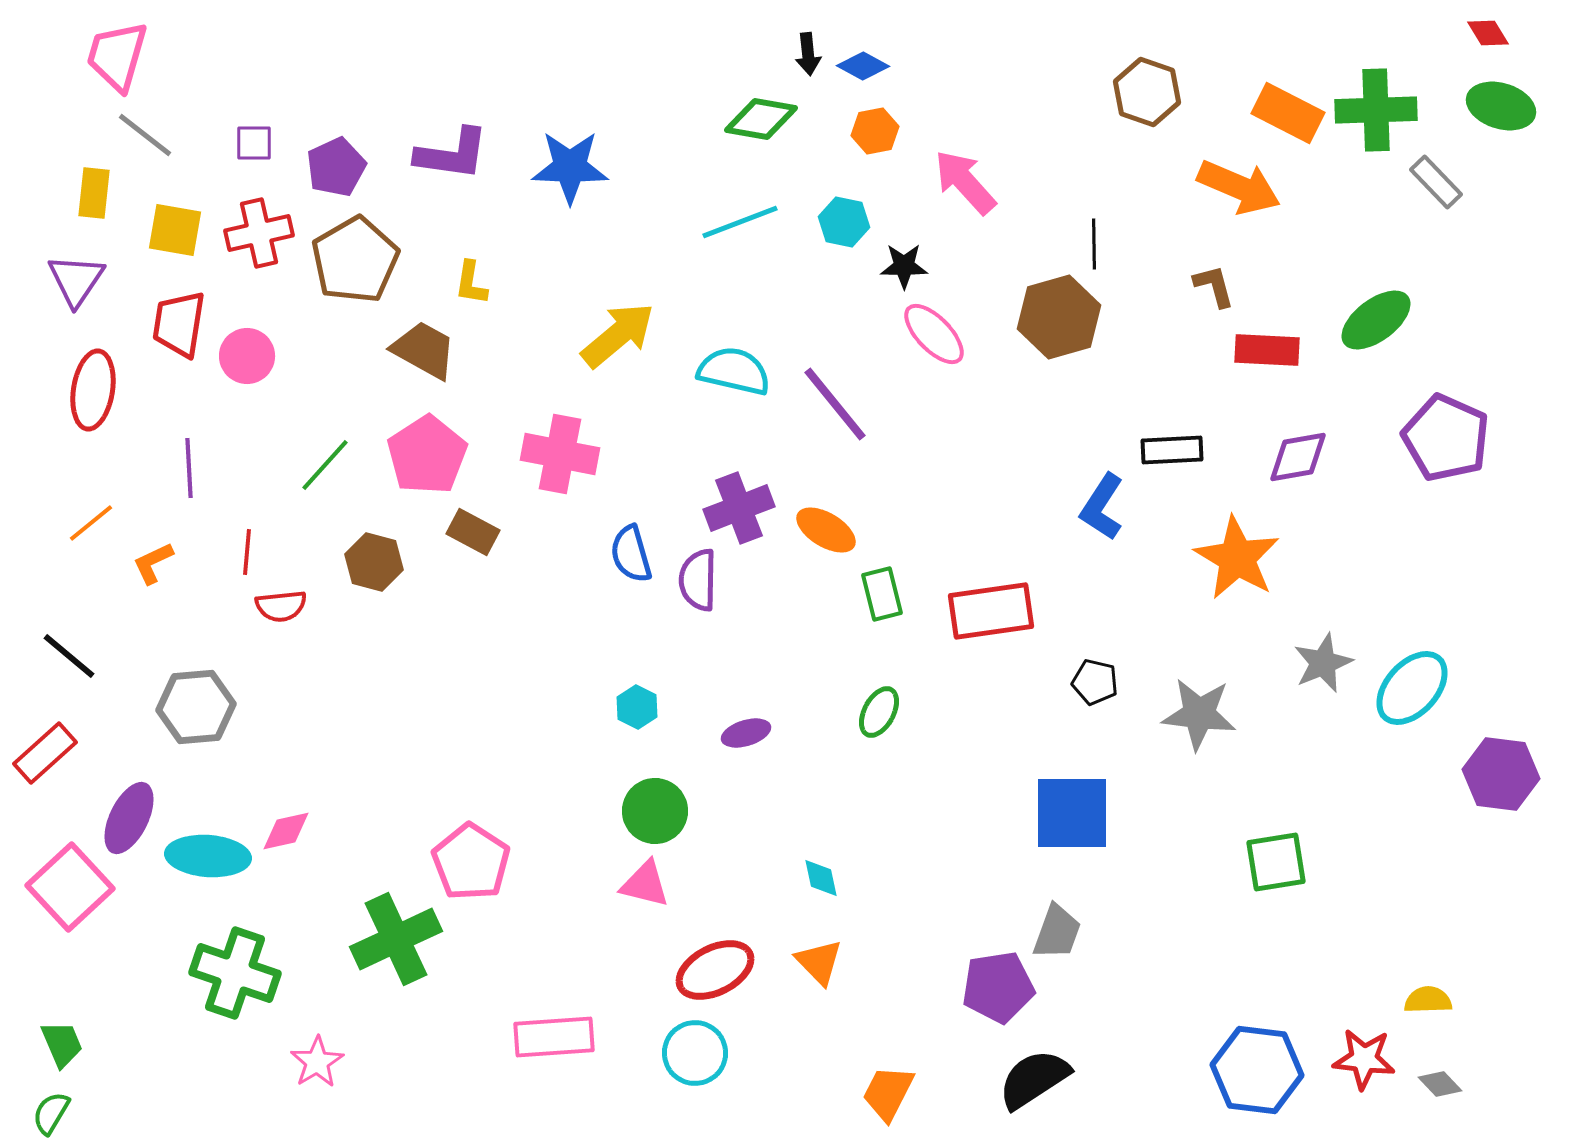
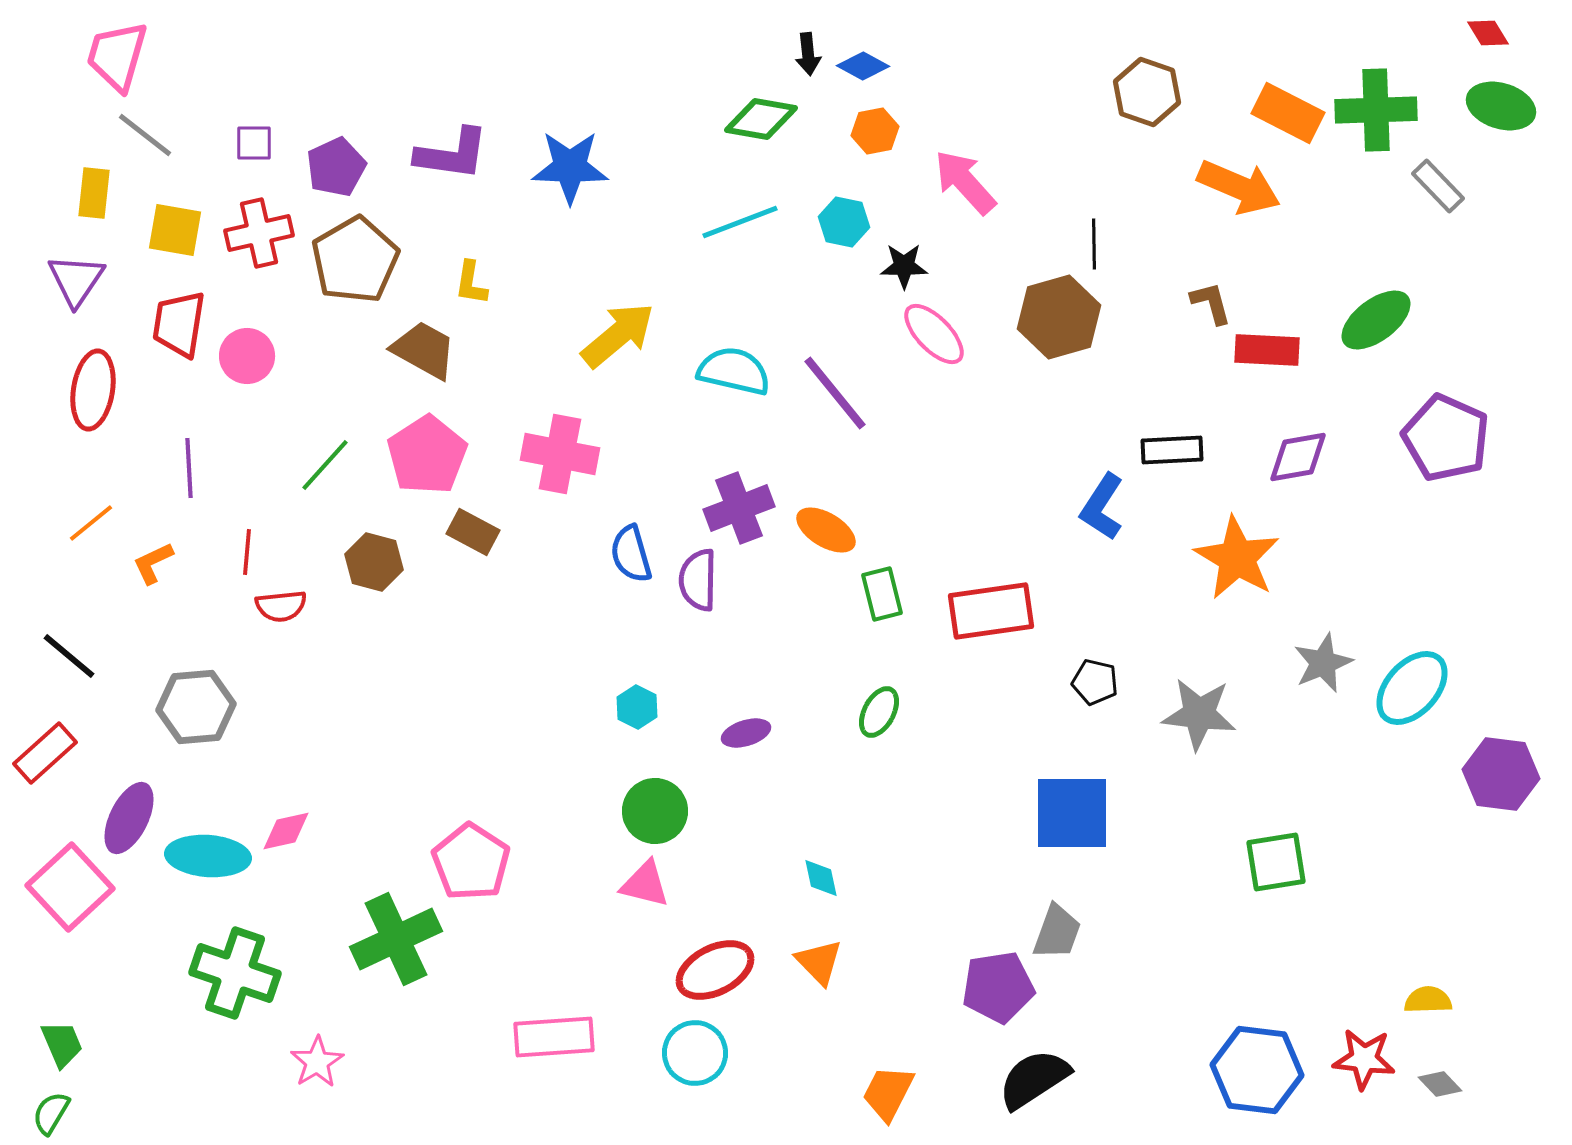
gray rectangle at (1436, 182): moved 2 px right, 4 px down
brown L-shape at (1214, 286): moved 3 px left, 17 px down
purple line at (835, 404): moved 11 px up
